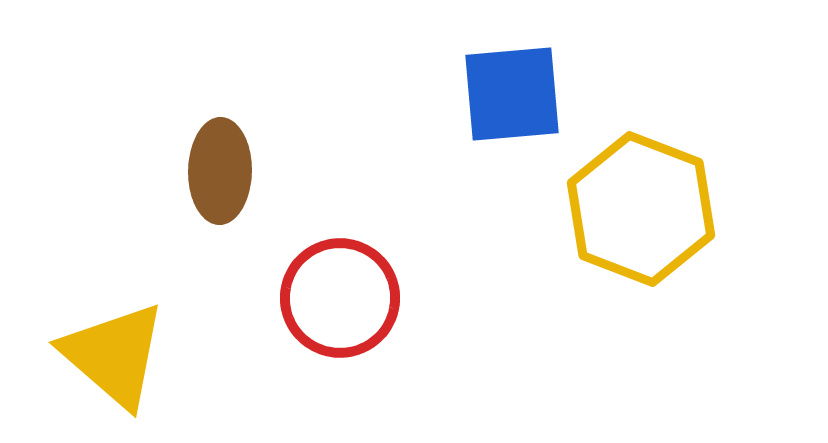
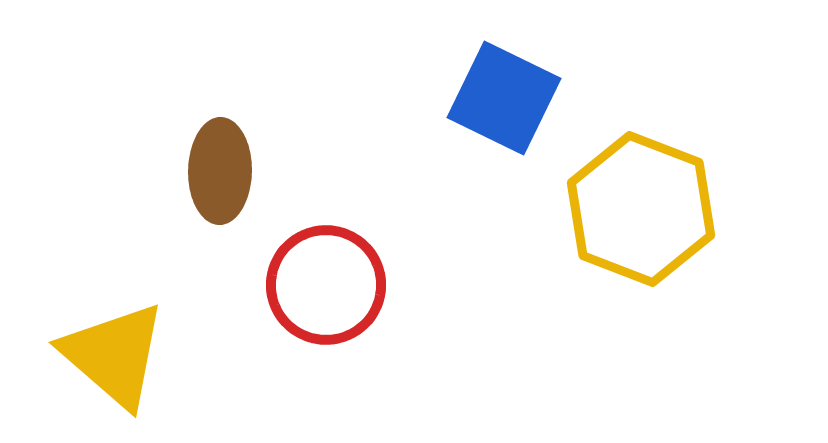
blue square: moved 8 px left, 4 px down; rotated 31 degrees clockwise
red circle: moved 14 px left, 13 px up
